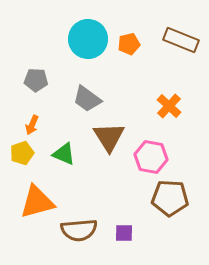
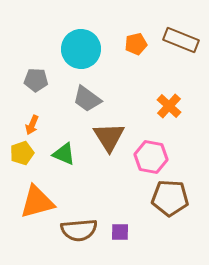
cyan circle: moved 7 px left, 10 px down
orange pentagon: moved 7 px right
purple square: moved 4 px left, 1 px up
